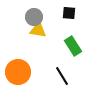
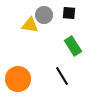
gray circle: moved 10 px right, 2 px up
yellow triangle: moved 8 px left, 5 px up
orange circle: moved 7 px down
